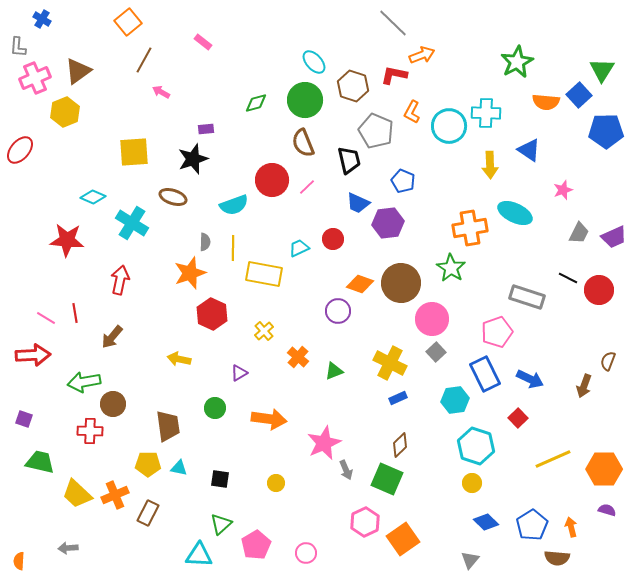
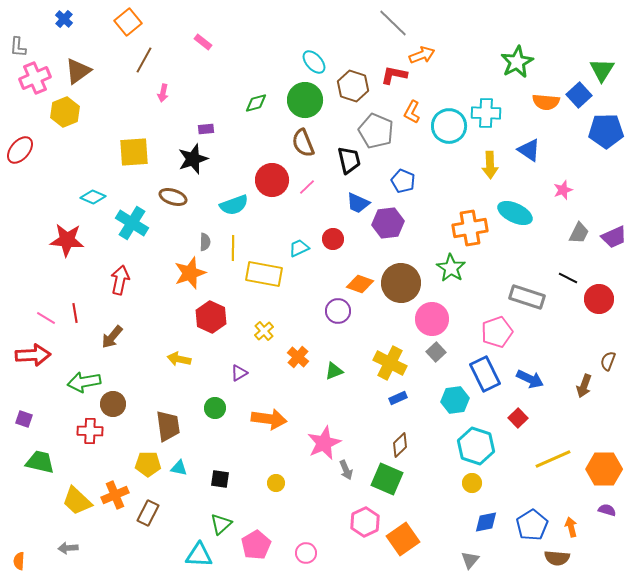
blue cross at (42, 19): moved 22 px right; rotated 12 degrees clockwise
pink arrow at (161, 92): moved 2 px right, 1 px down; rotated 108 degrees counterclockwise
red circle at (599, 290): moved 9 px down
red hexagon at (212, 314): moved 1 px left, 3 px down
yellow trapezoid at (77, 494): moved 7 px down
blue diamond at (486, 522): rotated 55 degrees counterclockwise
